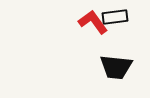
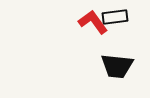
black trapezoid: moved 1 px right, 1 px up
